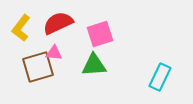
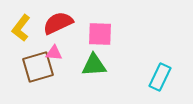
pink square: rotated 20 degrees clockwise
